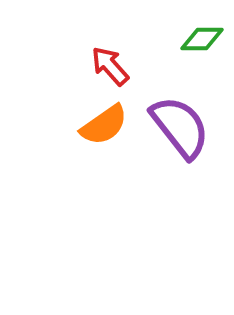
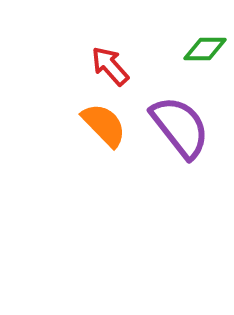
green diamond: moved 3 px right, 10 px down
orange semicircle: rotated 99 degrees counterclockwise
